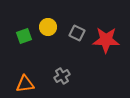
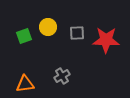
gray square: rotated 28 degrees counterclockwise
